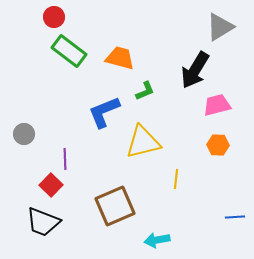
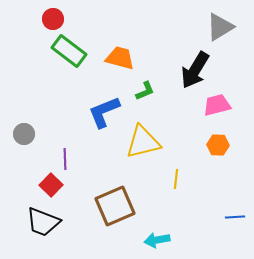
red circle: moved 1 px left, 2 px down
